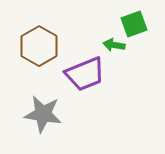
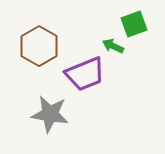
green arrow: moved 1 px left, 1 px down; rotated 15 degrees clockwise
gray star: moved 7 px right
